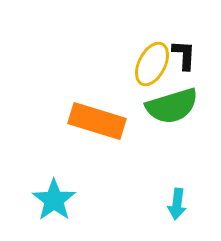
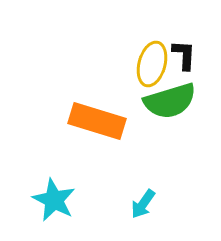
yellow ellipse: rotated 12 degrees counterclockwise
green semicircle: moved 2 px left, 5 px up
cyan star: rotated 9 degrees counterclockwise
cyan arrow: moved 34 px left; rotated 28 degrees clockwise
